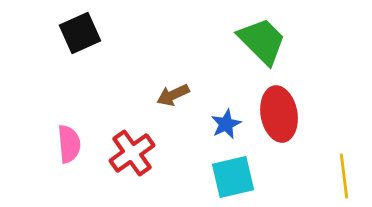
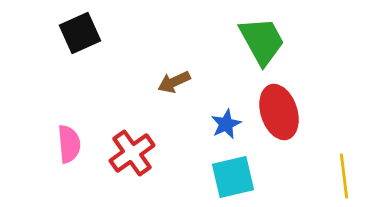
green trapezoid: rotated 16 degrees clockwise
brown arrow: moved 1 px right, 13 px up
red ellipse: moved 2 px up; rotated 8 degrees counterclockwise
